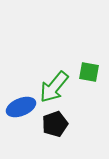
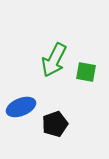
green square: moved 3 px left
green arrow: moved 27 px up; rotated 12 degrees counterclockwise
